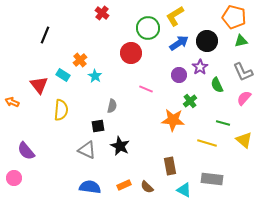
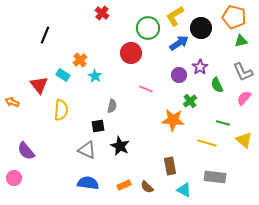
black circle: moved 6 px left, 13 px up
gray rectangle: moved 3 px right, 2 px up
blue semicircle: moved 2 px left, 4 px up
